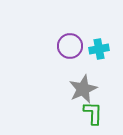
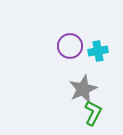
cyan cross: moved 1 px left, 2 px down
green L-shape: rotated 25 degrees clockwise
